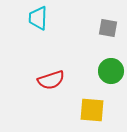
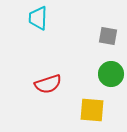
gray square: moved 8 px down
green circle: moved 3 px down
red semicircle: moved 3 px left, 4 px down
